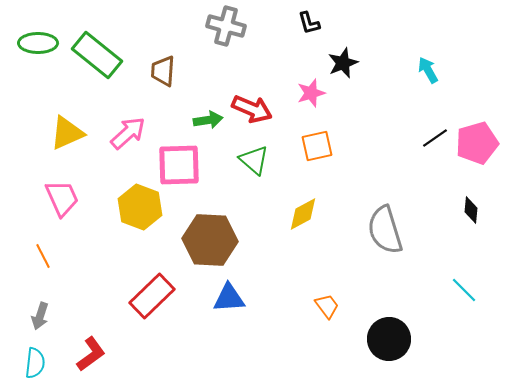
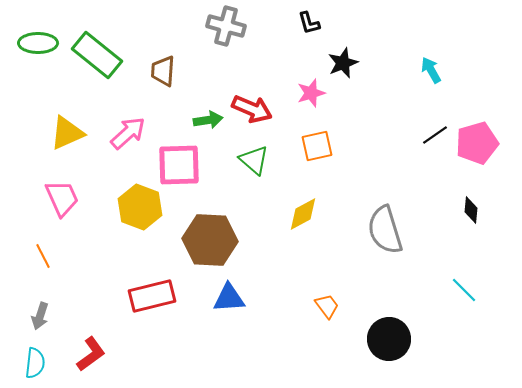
cyan arrow: moved 3 px right
black line: moved 3 px up
red rectangle: rotated 30 degrees clockwise
